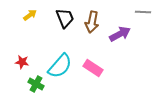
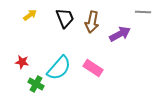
cyan semicircle: moved 1 px left, 2 px down
